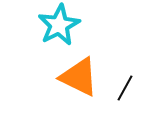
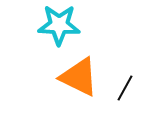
cyan star: rotated 30 degrees clockwise
